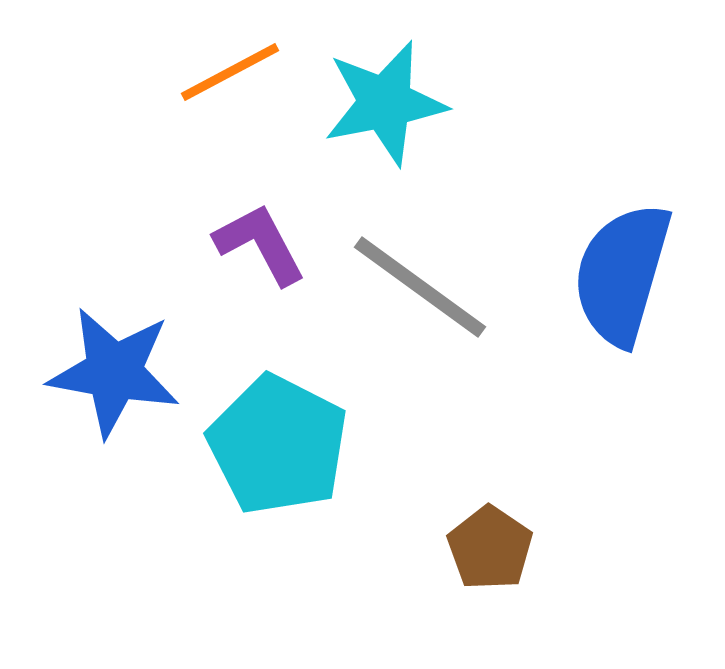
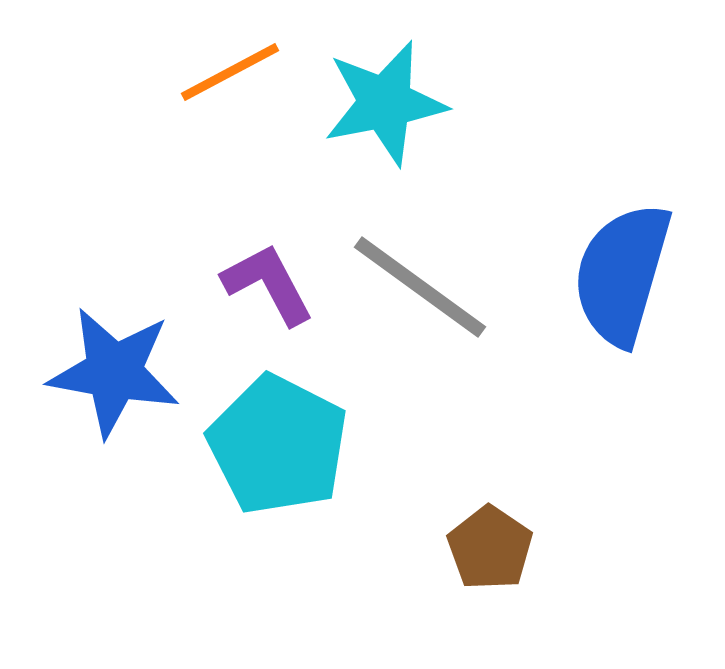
purple L-shape: moved 8 px right, 40 px down
